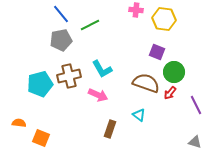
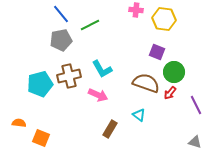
brown rectangle: rotated 12 degrees clockwise
